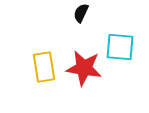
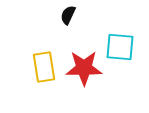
black semicircle: moved 13 px left, 2 px down
red star: rotated 9 degrees counterclockwise
